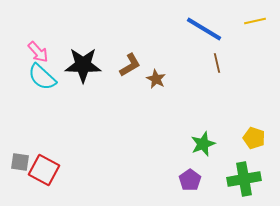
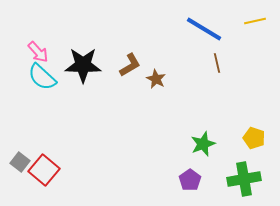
gray square: rotated 30 degrees clockwise
red square: rotated 12 degrees clockwise
